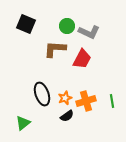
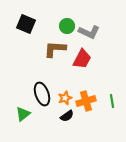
green triangle: moved 9 px up
